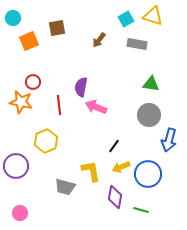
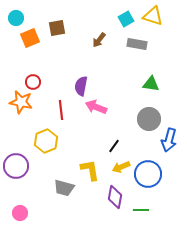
cyan circle: moved 3 px right
orange square: moved 1 px right, 3 px up
purple semicircle: moved 1 px up
red line: moved 2 px right, 5 px down
gray circle: moved 4 px down
yellow L-shape: moved 1 px left, 1 px up
gray trapezoid: moved 1 px left, 1 px down
green line: rotated 14 degrees counterclockwise
